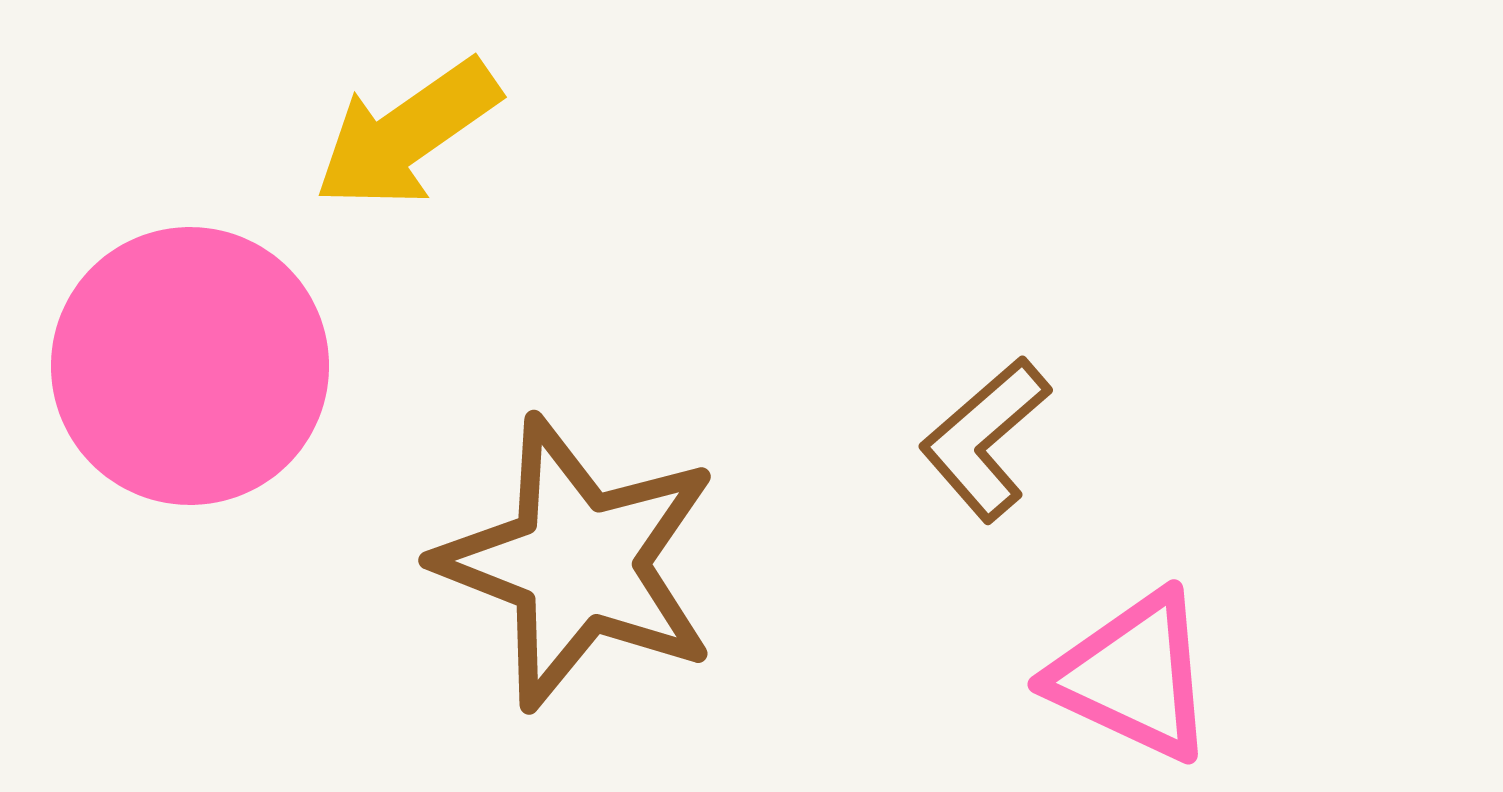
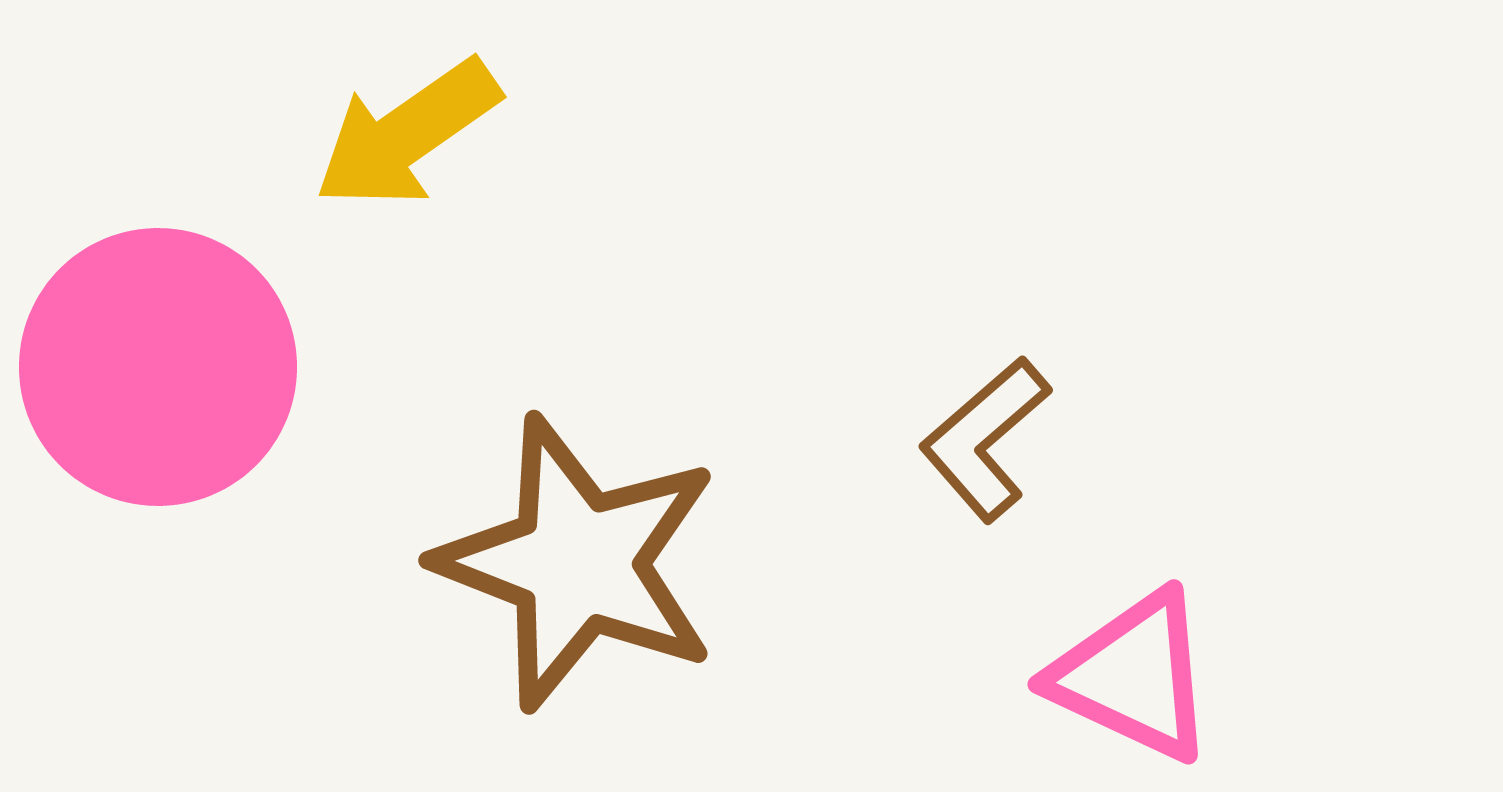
pink circle: moved 32 px left, 1 px down
